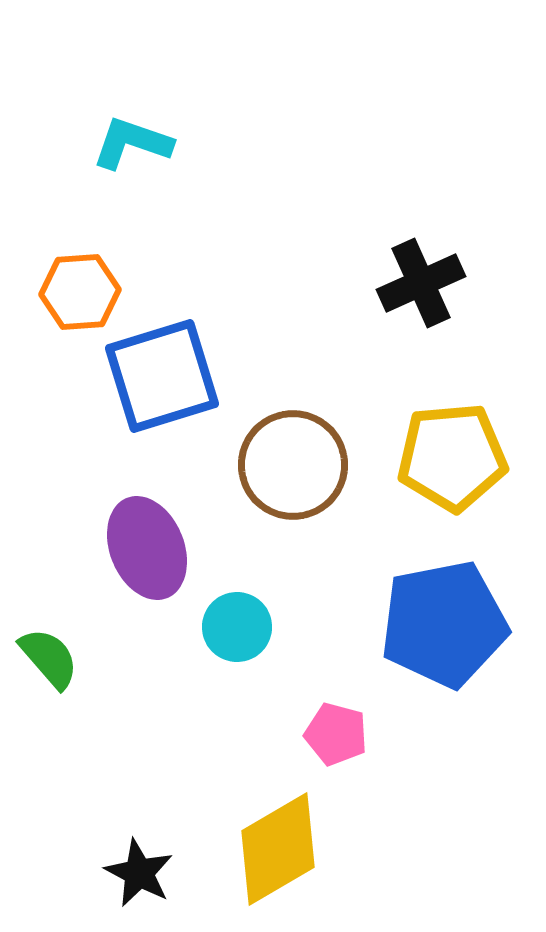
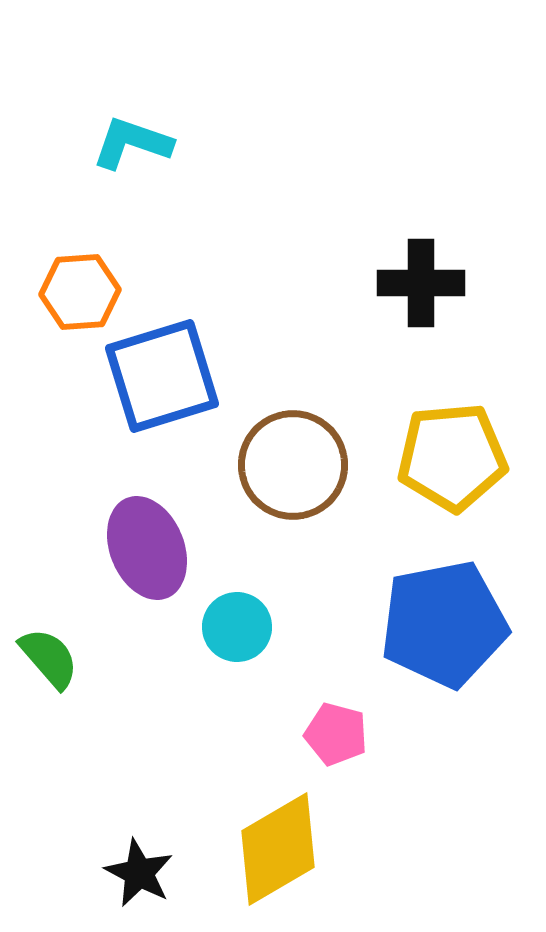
black cross: rotated 24 degrees clockwise
